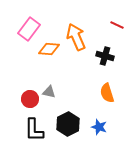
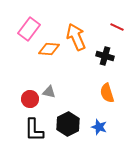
red line: moved 2 px down
